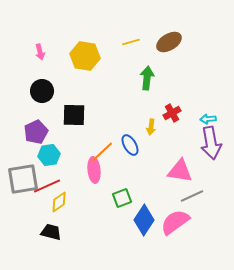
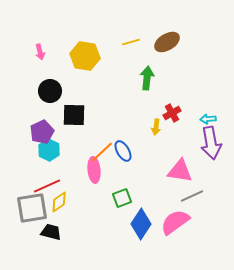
brown ellipse: moved 2 px left
black circle: moved 8 px right
yellow arrow: moved 5 px right
purple pentagon: moved 6 px right
blue ellipse: moved 7 px left, 6 px down
cyan hexagon: moved 5 px up; rotated 25 degrees counterclockwise
gray square: moved 9 px right, 29 px down
blue diamond: moved 3 px left, 4 px down
